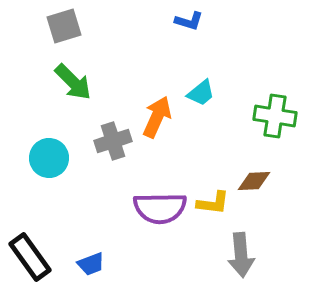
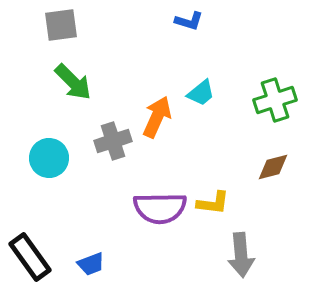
gray square: moved 3 px left, 1 px up; rotated 9 degrees clockwise
green cross: moved 16 px up; rotated 27 degrees counterclockwise
brown diamond: moved 19 px right, 14 px up; rotated 12 degrees counterclockwise
